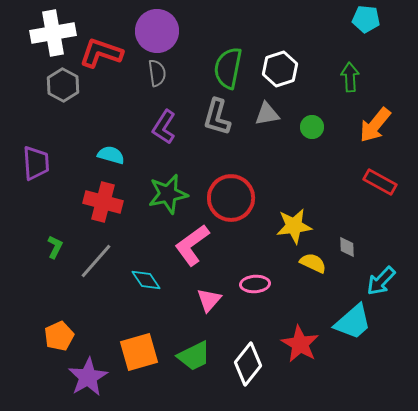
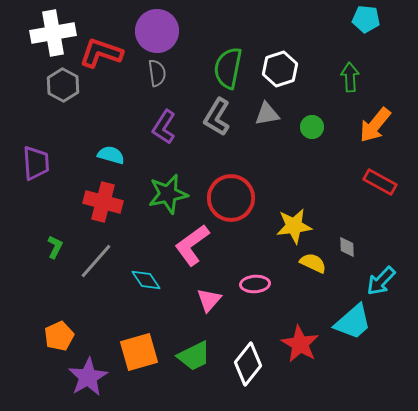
gray L-shape: rotated 15 degrees clockwise
